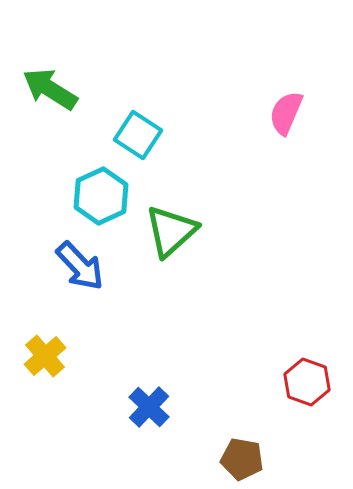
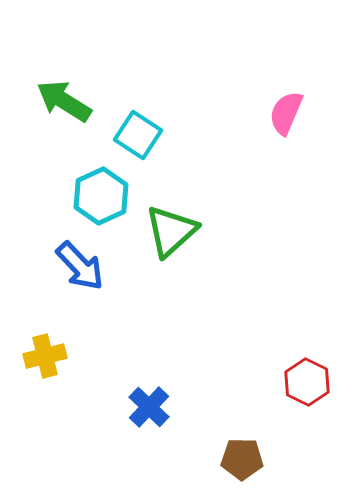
green arrow: moved 14 px right, 12 px down
yellow cross: rotated 27 degrees clockwise
red hexagon: rotated 6 degrees clockwise
brown pentagon: rotated 9 degrees counterclockwise
